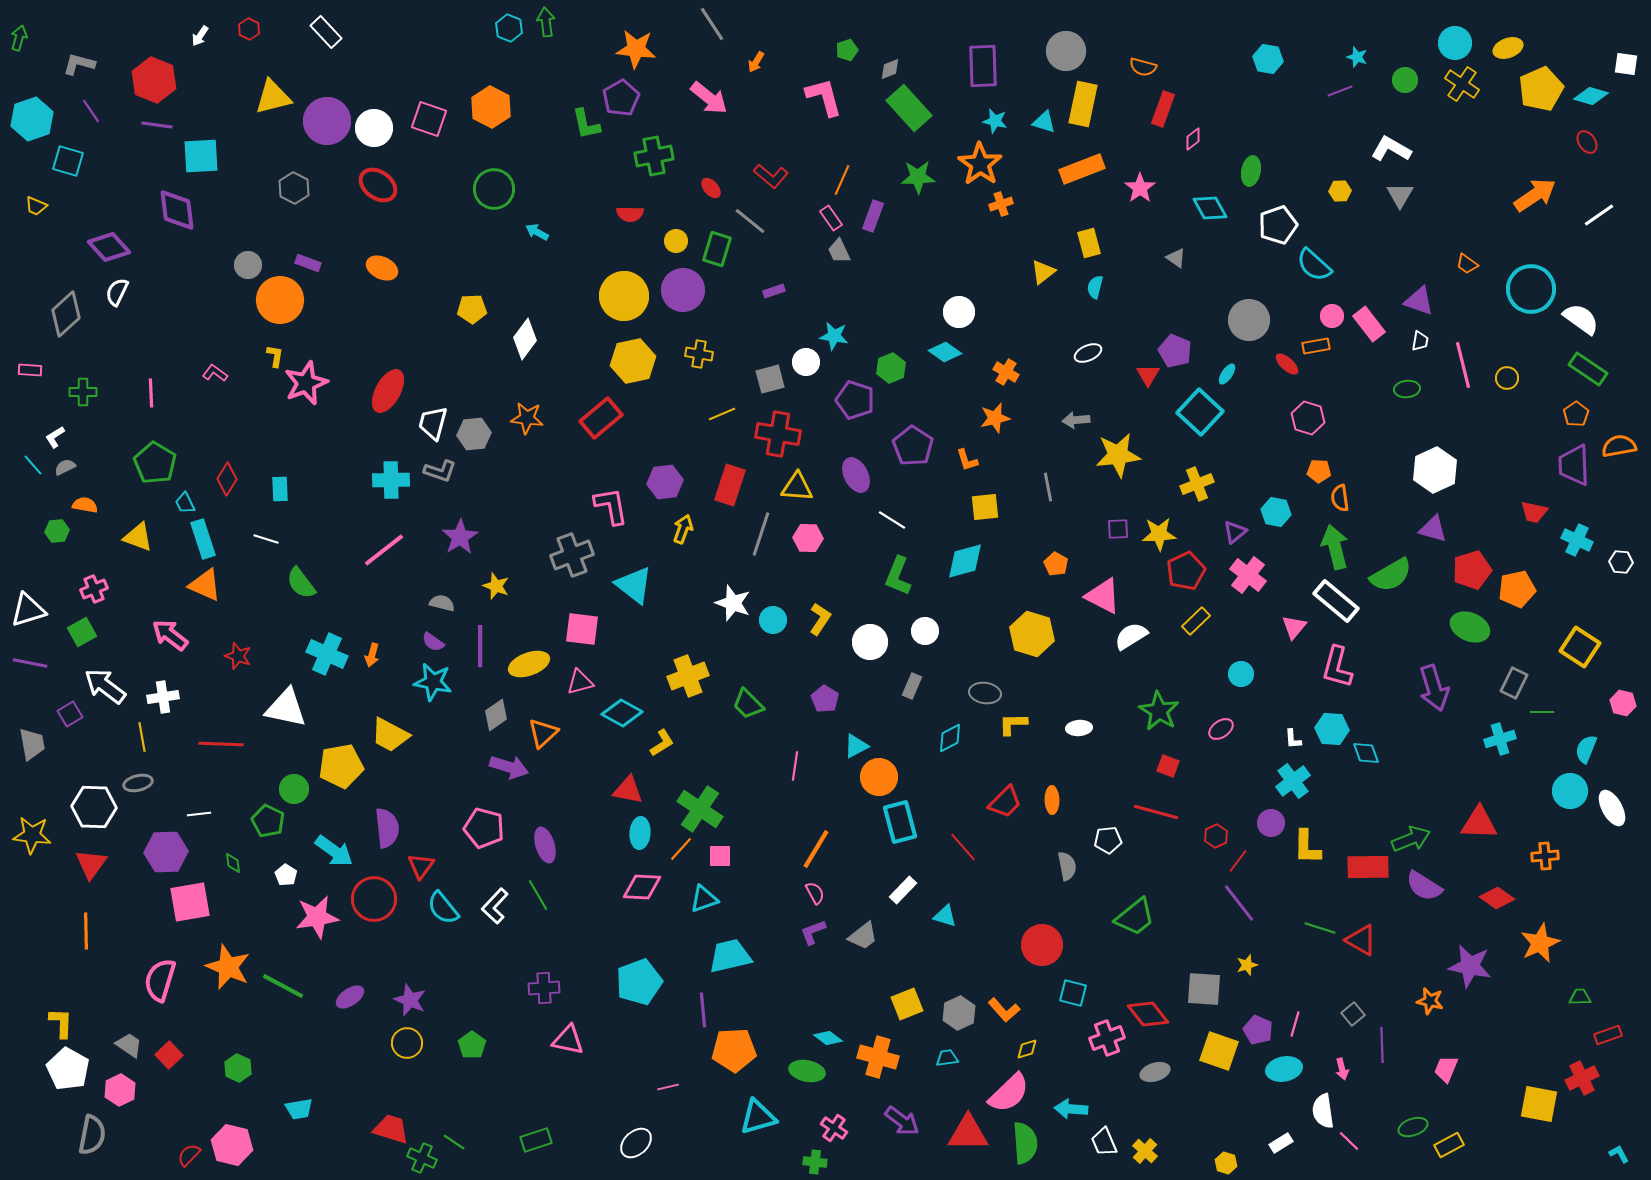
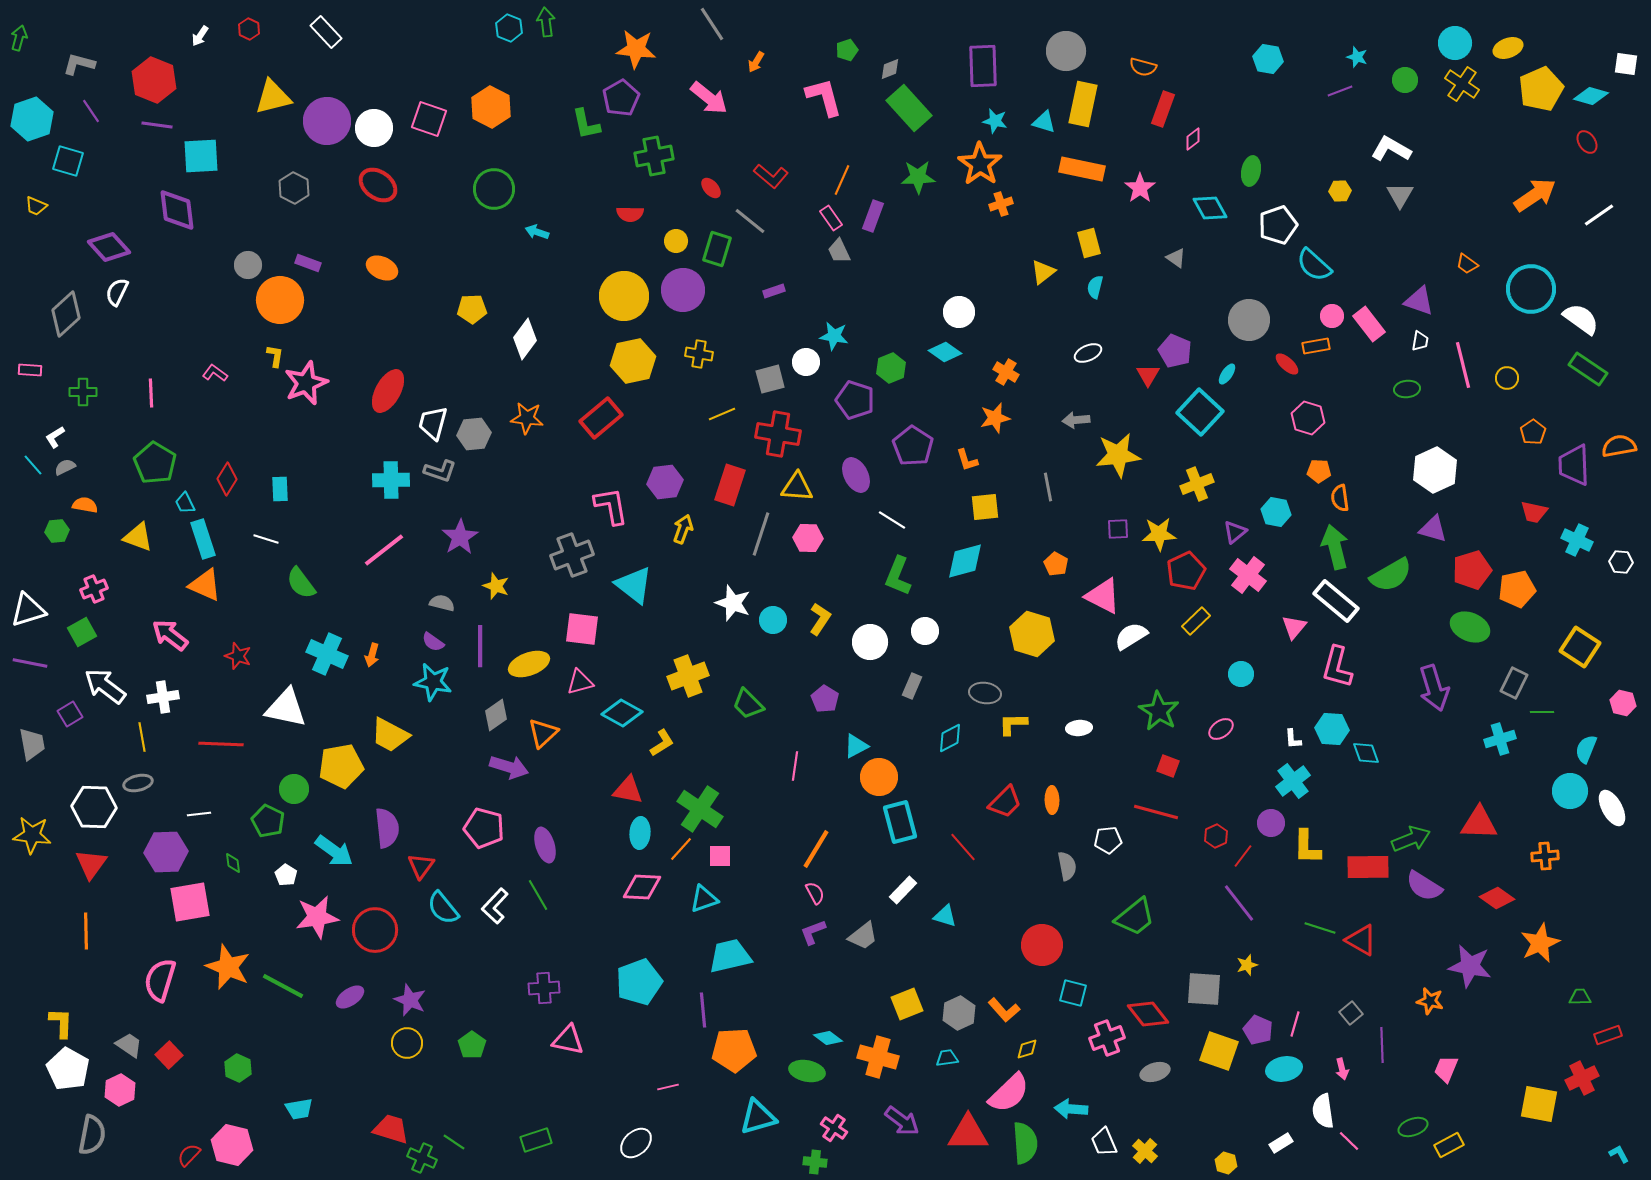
orange rectangle at (1082, 169): rotated 33 degrees clockwise
cyan arrow at (537, 232): rotated 10 degrees counterclockwise
orange pentagon at (1576, 414): moved 43 px left, 18 px down
red line at (1238, 861): moved 5 px right, 5 px up
red circle at (374, 899): moved 1 px right, 31 px down
gray square at (1353, 1014): moved 2 px left, 1 px up
